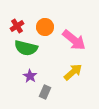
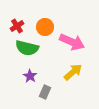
pink arrow: moved 2 px left, 2 px down; rotated 15 degrees counterclockwise
green semicircle: moved 1 px right
